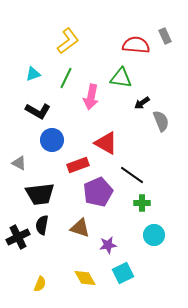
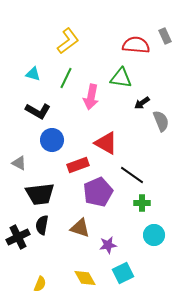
cyan triangle: rotated 35 degrees clockwise
